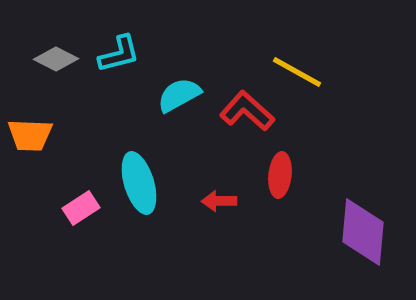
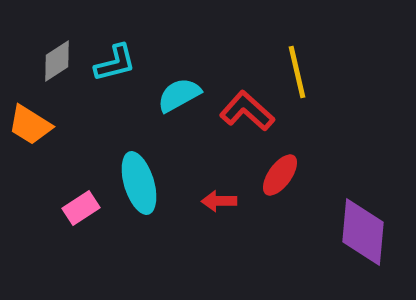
cyan L-shape: moved 4 px left, 9 px down
gray diamond: moved 1 px right, 2 px down; rotated 60 degrees counterclockwise
yellow line: rotated 48 degrees clockwise
orange trapezoid: moved 10 px up; rotated 30 degrees clockwise
red ellipse: rotated 30 degrees clockwise
